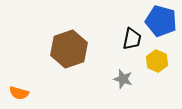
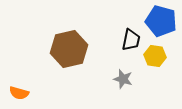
black trapezoid: moved 1 px left, 1 px down
brown hexagon: rotated 6 degrees clockwise
yellow hexagon: moved 2 px left, 5 px up; rotated 15 degrees counterclockwise
